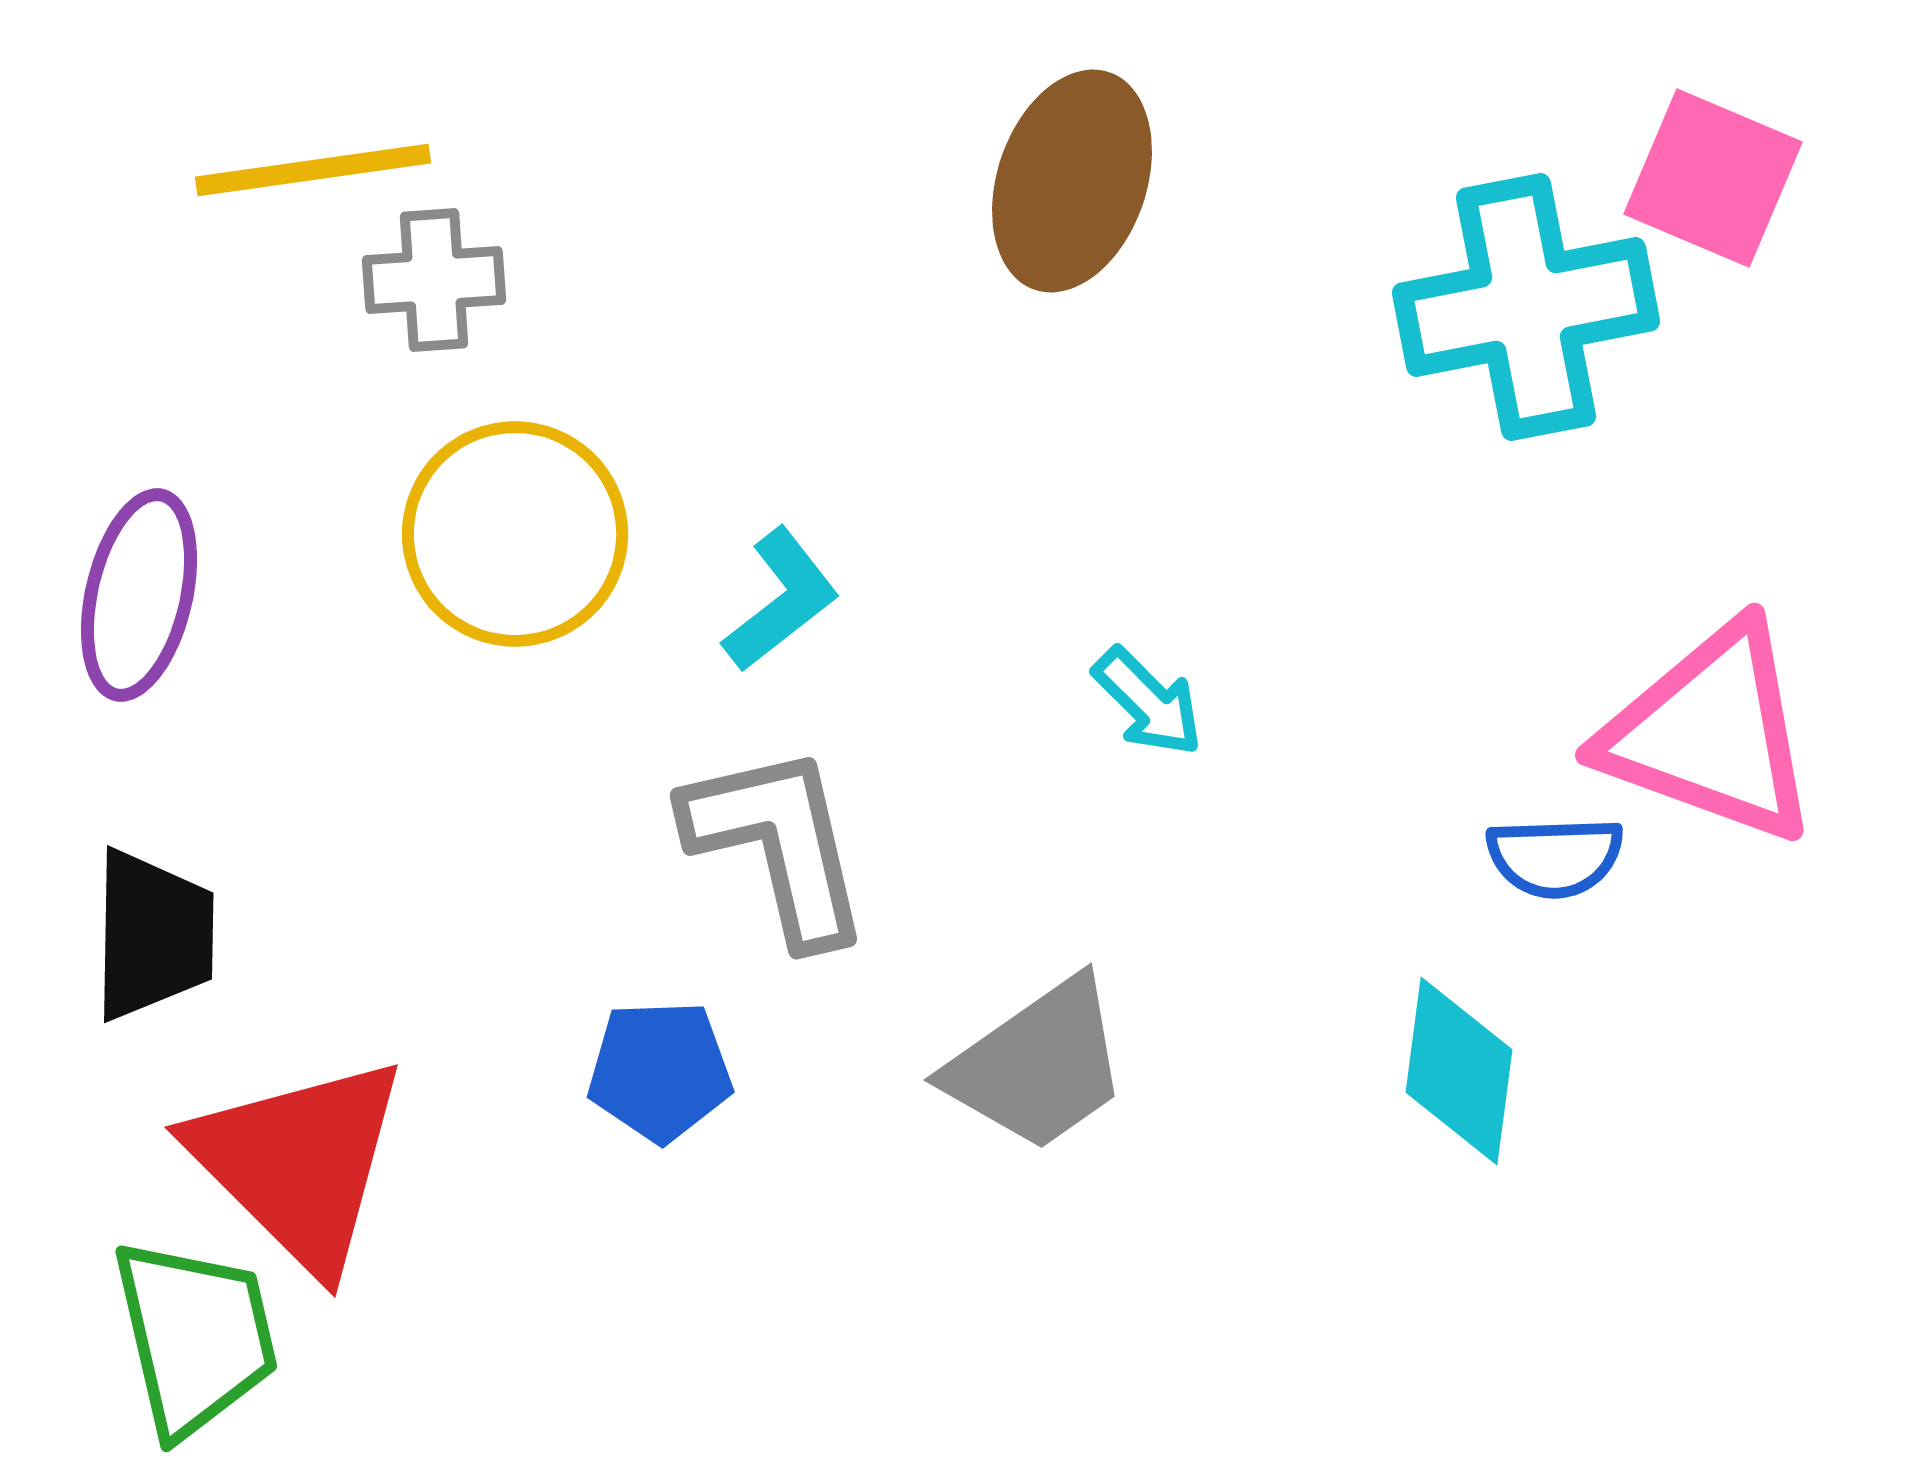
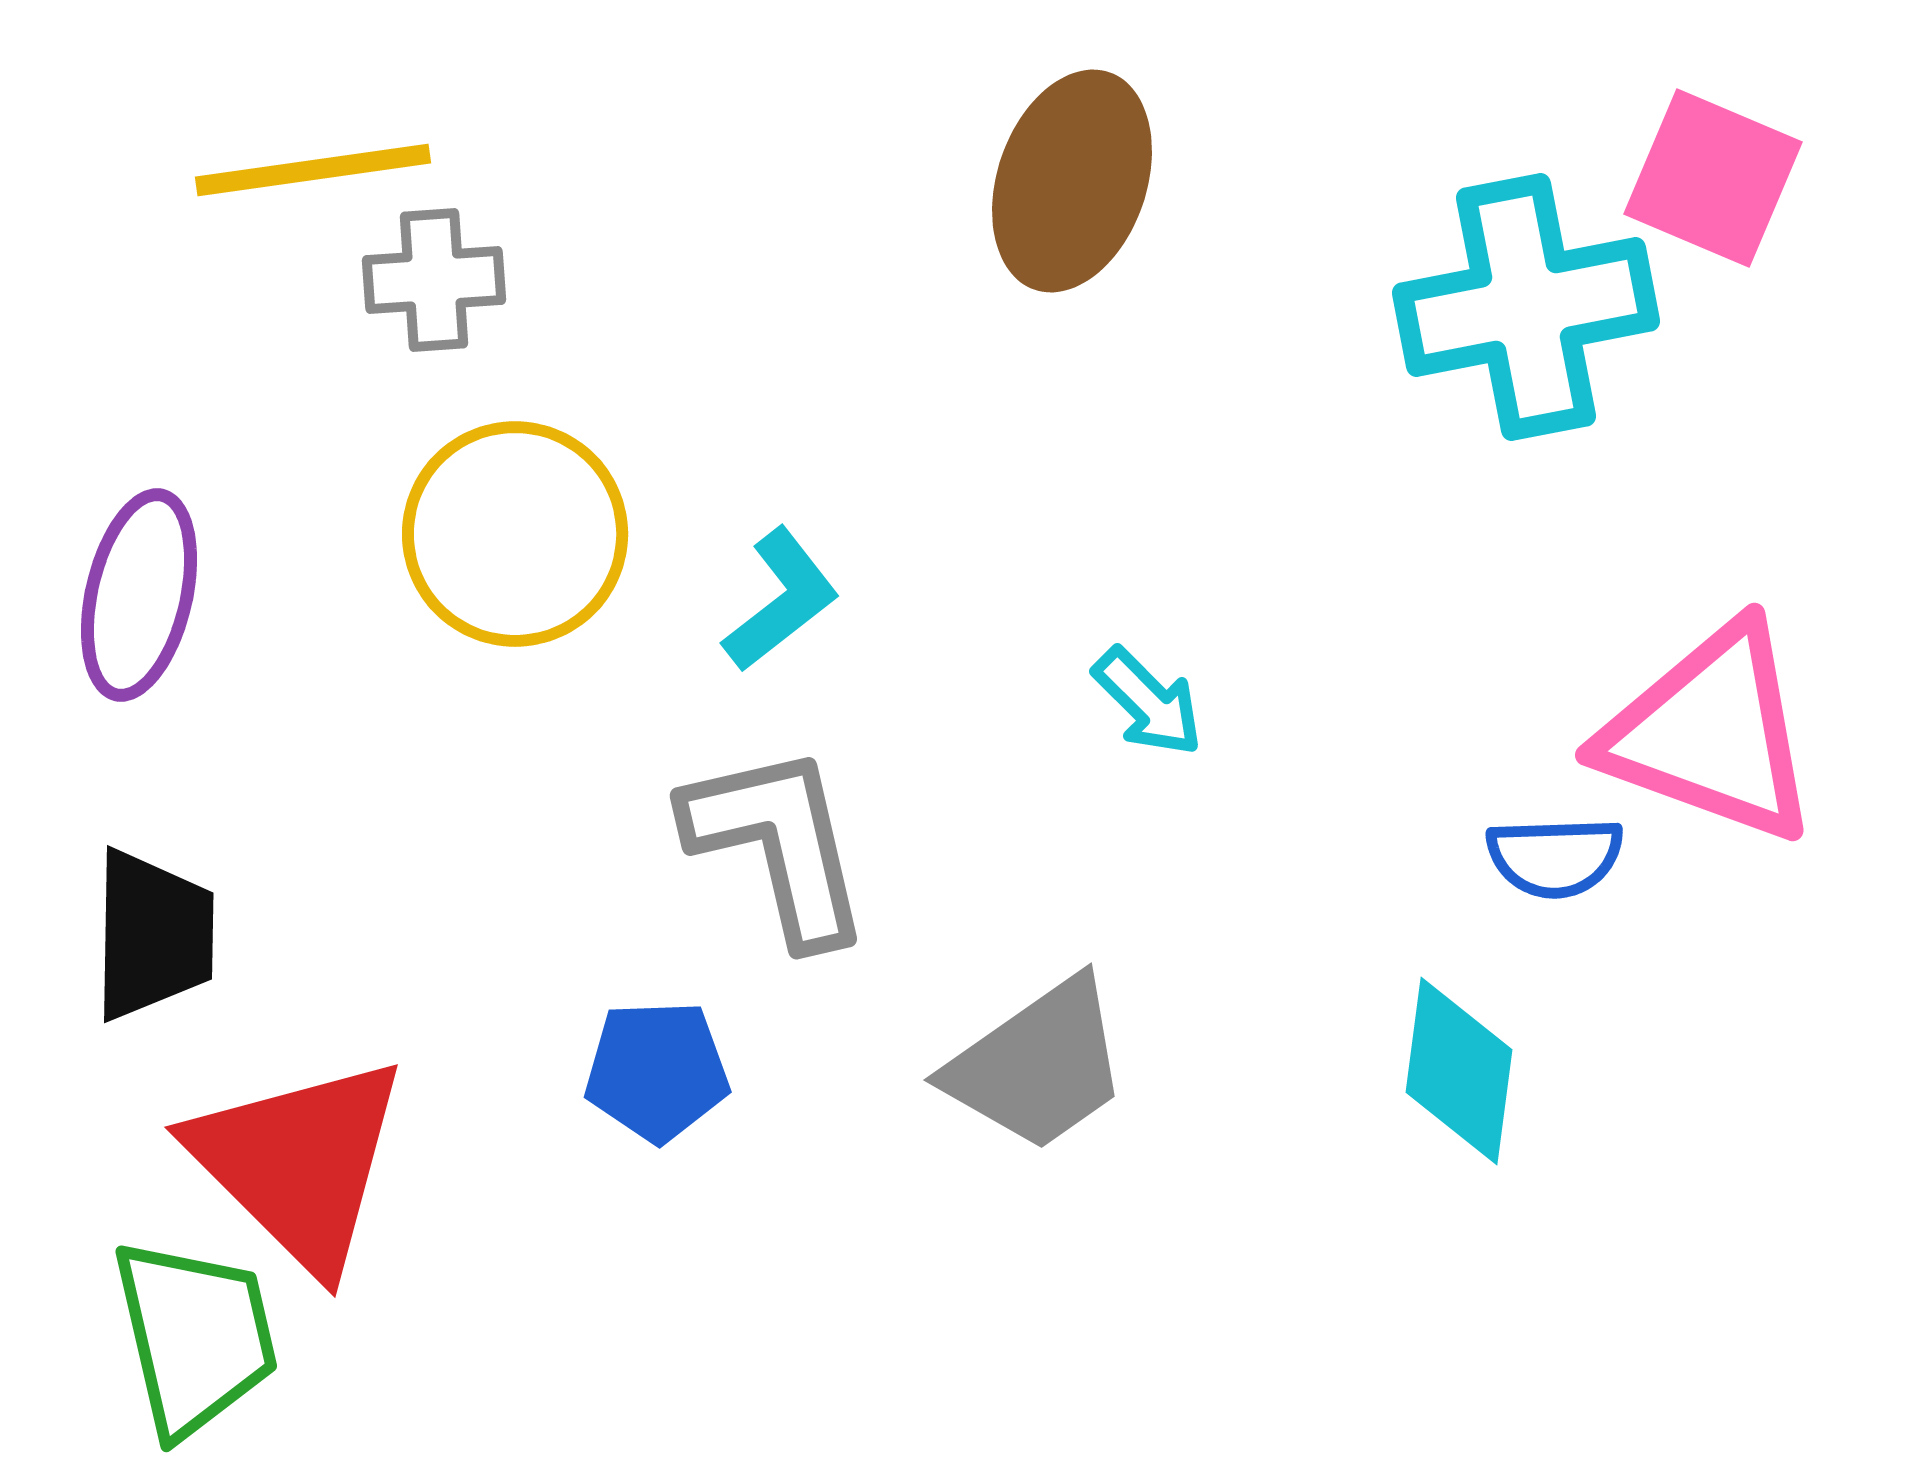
blue pentagon: moved 3 px left
